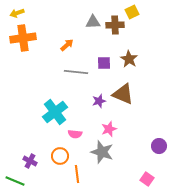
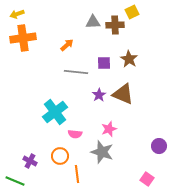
yellow arrow: moved 1 px down
purple star: moved 6 px up; rotated 16 degrees counterclockwise
